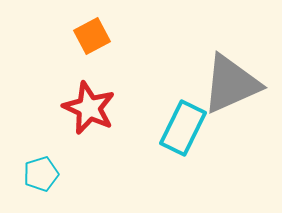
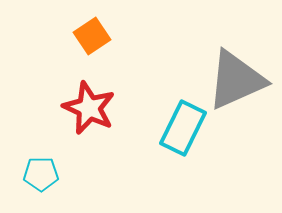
orange square: rotated 6 degrees counterclockwise
gray triangle: moved 5 px right, 4 px up
cyan pentagon: rotated 16 degrees clockwise
